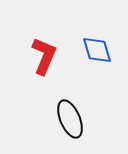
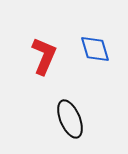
blue diamond: moved 2 px left, 1 px up
